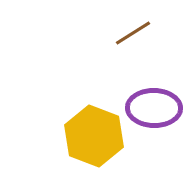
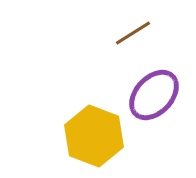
purple ellipse: moved 13 px up; rotated 48 degrees counterclockwise
